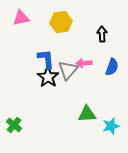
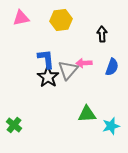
yellow hexagon: moved 2 px up
